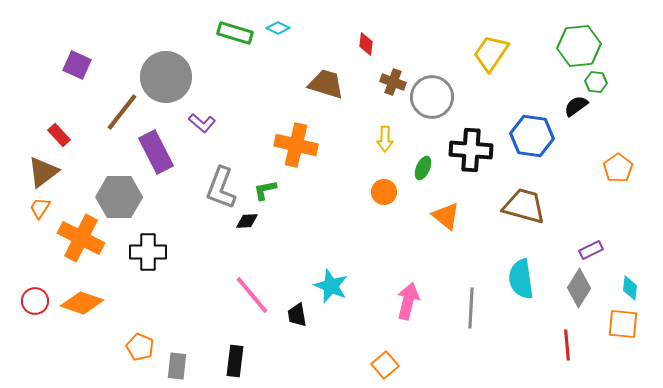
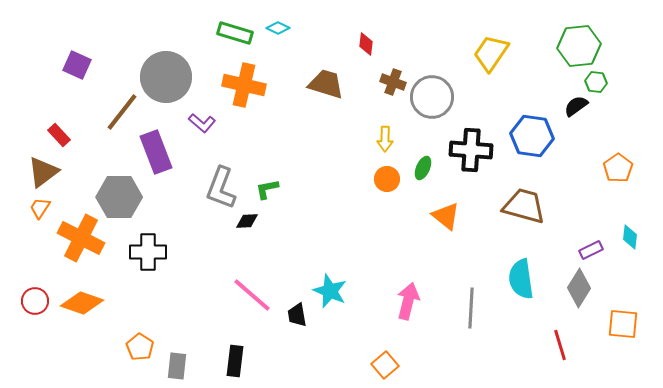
orange cross at (296, 145): moved 52 px left, 60 px up
purple rectangle at (156, 152): rotated 6 degrees clockwise
green L-shape at (265, 190): moved 2 px right, 1 px up
orange circle at (384, 192): moved 3 px right, 13 px up
cyan star at (331, 286): moved 1 px left, 5 px down
cyan diamond at (630, 288): moved 51 px up
pink line at (252, 295): rotated 9 degrees counterclockwise
red line at (567, 345): moved 7 px left; rotated 12 degrees counterclockwise
orange pentagon at (140, 347): rotated 8 degrees clockwise
